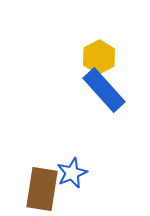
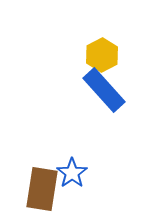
yellow hexagon: moved 3 px right, 2 px up
blue star: rotated 12 degrees counterclockwise
